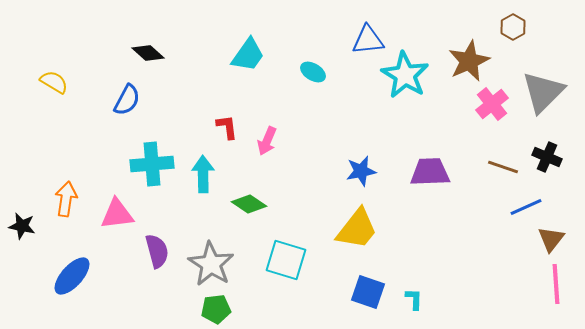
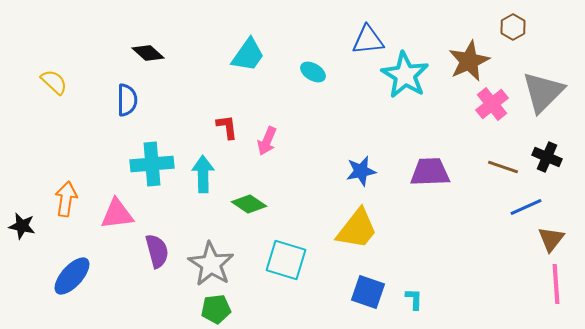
yellow semicircle: rotated 12 degrees clockwise
blue semicircle: rotated 28 degrees counterclockwise
